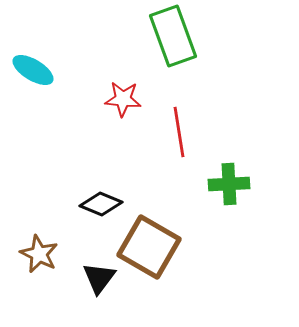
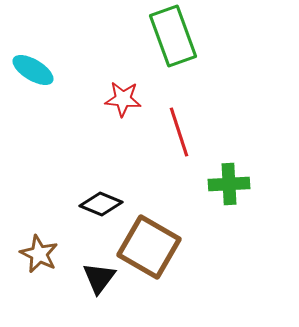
red line: rotated 9 degrees counterclockwise
